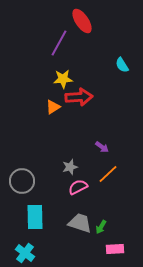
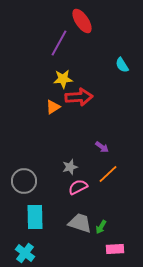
gray circle: moved 2 px right
